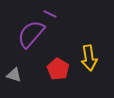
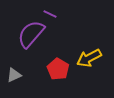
yellow arrow: rotated 70 degrees clockwise
gray triangle: rotated 42 degrees counterclockwise
